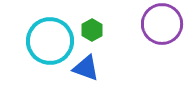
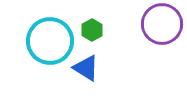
blue triangle: rotated 12 degrees clockwise
